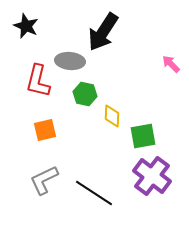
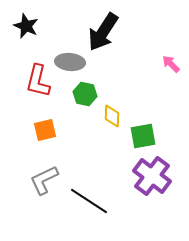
gray ellipse: moved 1 px down
black line: moved 5 px left, 8 px down
